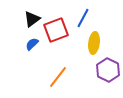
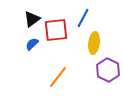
red square: rotated 15 degrees clockwise
